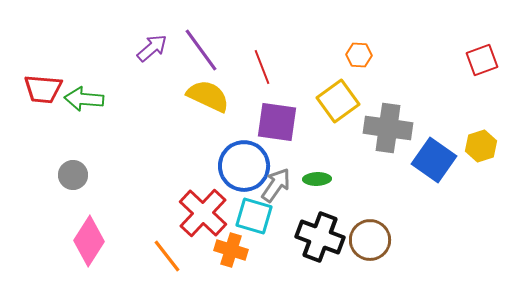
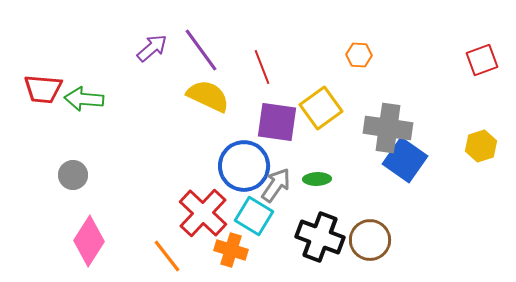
yellow square: moved 17 px left, 7 px down
blue square: moved 29 px left
cyan square: rotated 15 degrees clockwise
